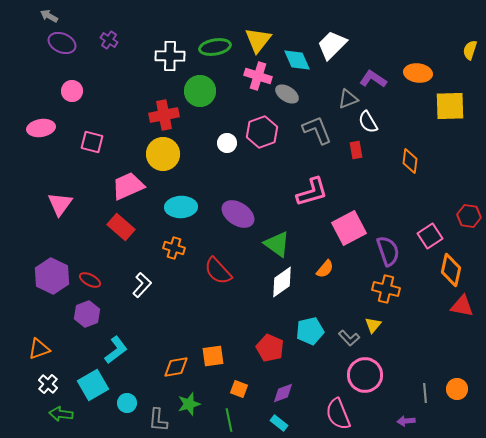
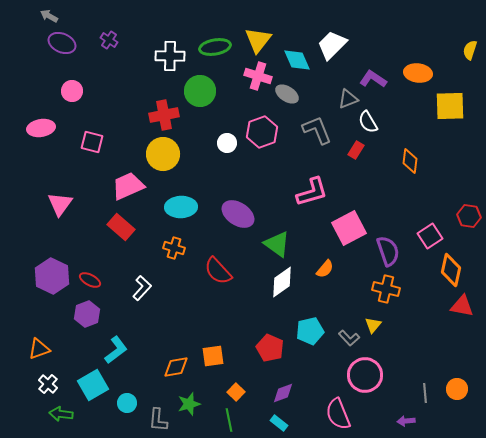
red rectangle at (356, 150): rotated 42 degrees clockwise
white L-shape at (142, 285): moved 3 px down
orange square at (239, 389): moved 3 px left, 3 px down; rotated 24 degrees clockwise
